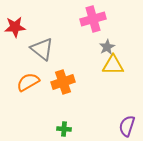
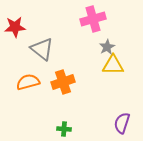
orange semicircle: rotated 15 degrees clockwise
purple semicircle: moved 5 px left, 3 px up
